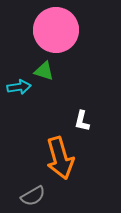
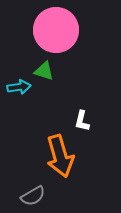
orange arrow: moved 2 px up
